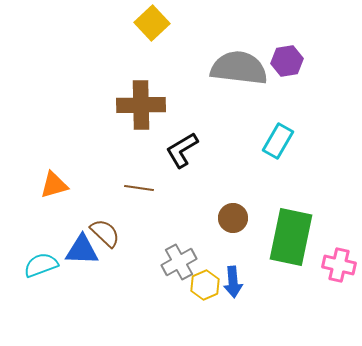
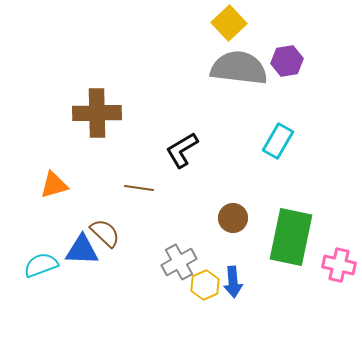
yellow square: moved 77 px right
brown cross: moved 44 px left, 8 px down
